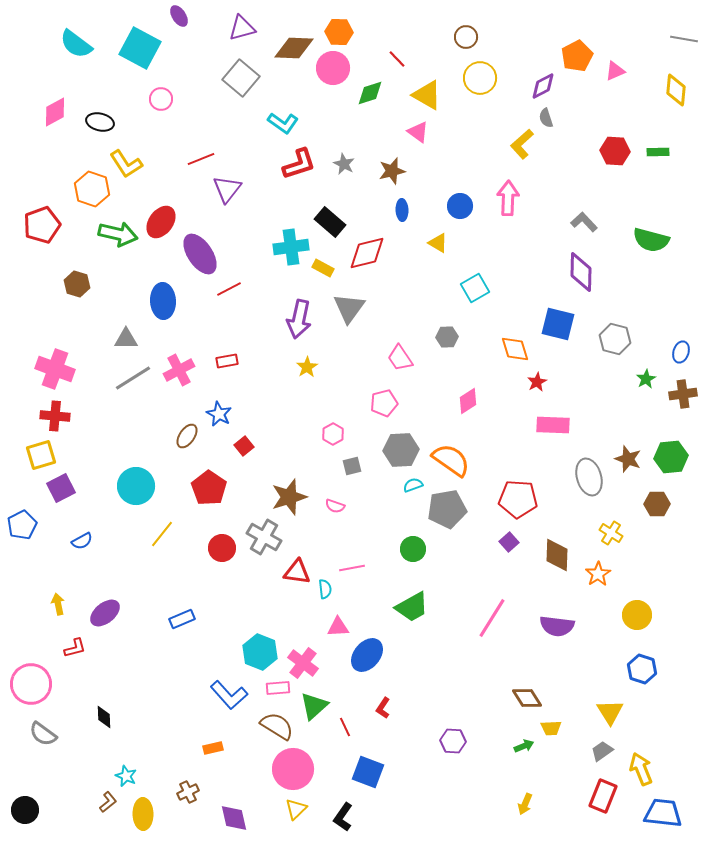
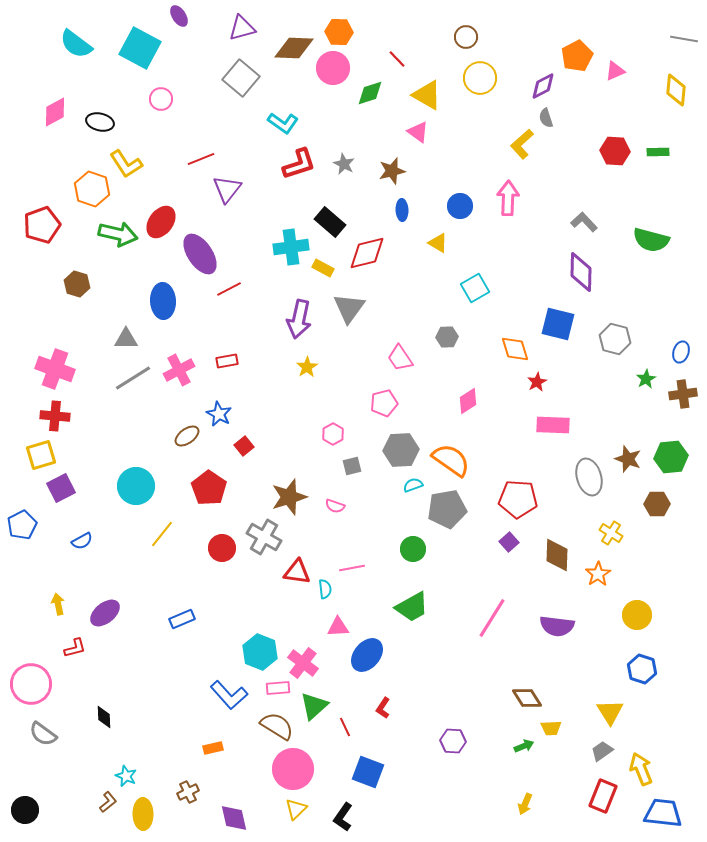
brown ellipse at (187, 436): rotated 20 degrees clockwise
